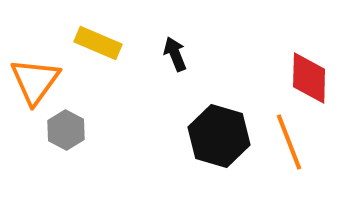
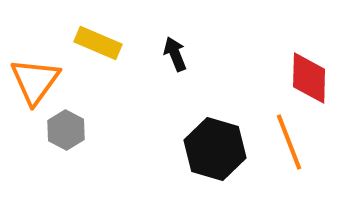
black hexagon: moved 4 px left, 13 px down
